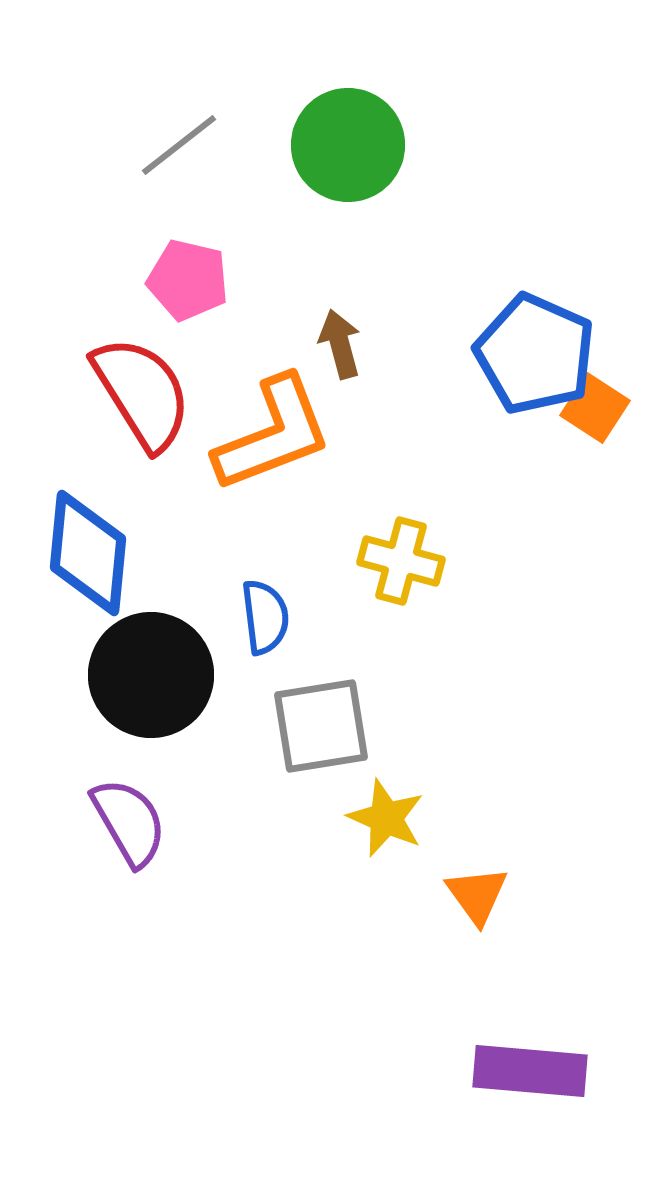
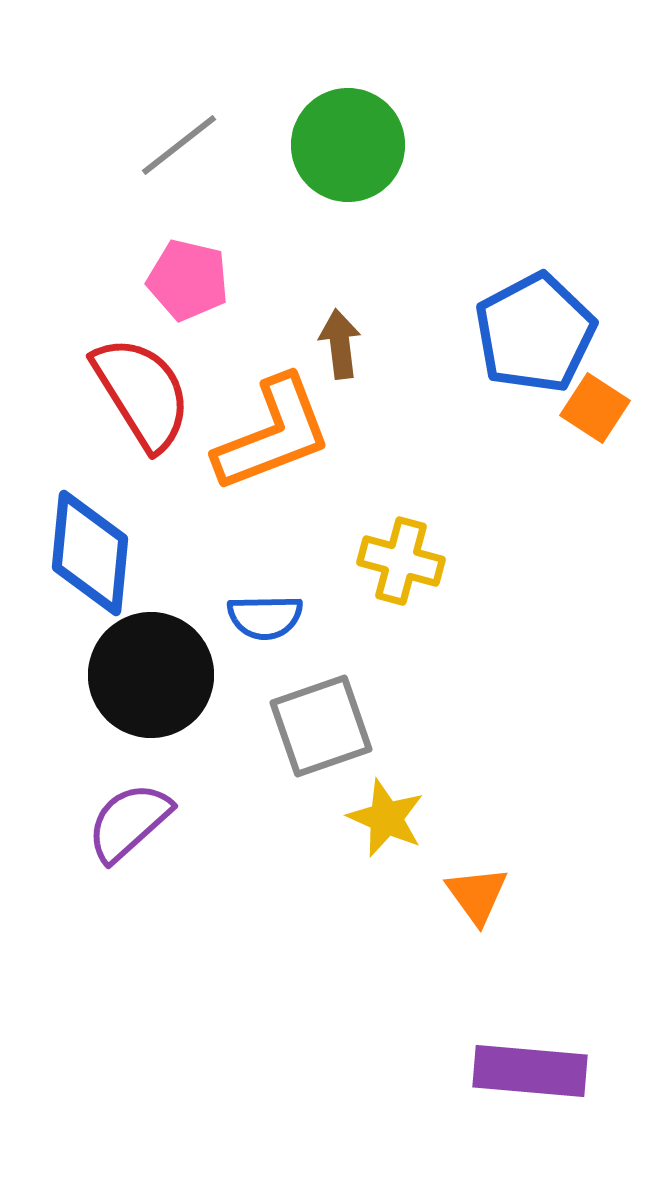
brown arrow: rotated 8 degrees clockwise
blue pentagon: moved 21 px up; rotated 20 degrees clockwise
blue diamond: moved 2 px right
blue semicircle: rotated 96 degrees clockwise
gray square: rotated 10 degrees counterclockwise
purple semicircle: rotated 102 degrees counterclockwise
